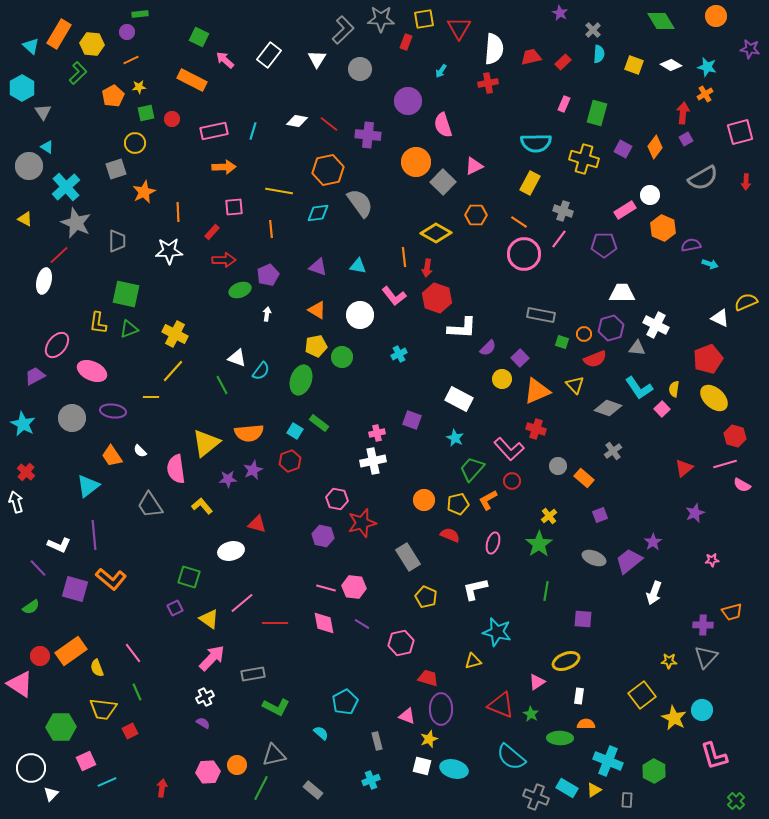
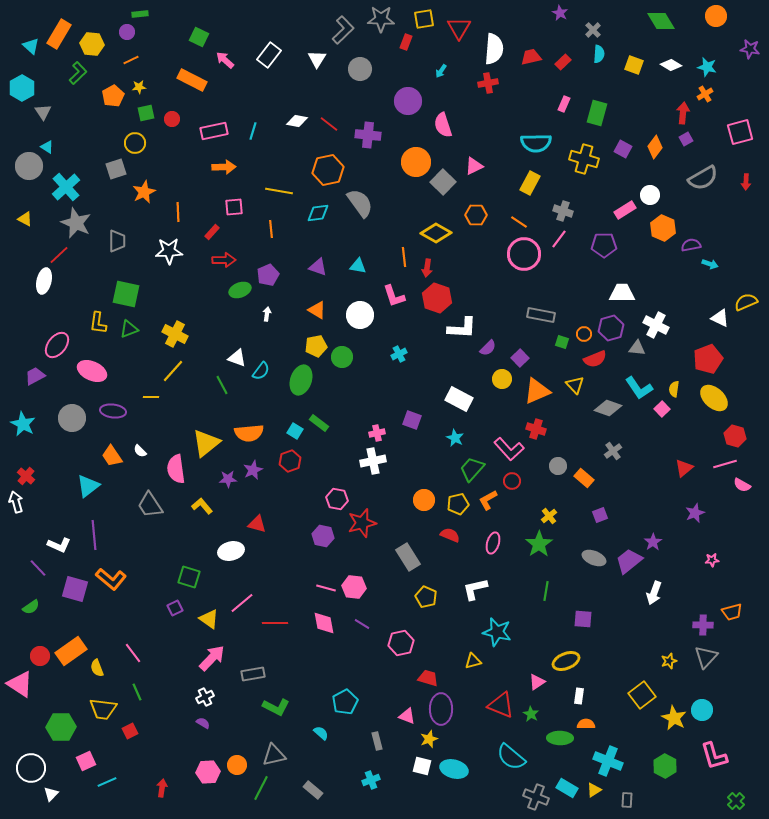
pink L-shape at (394, 296): rotated 20 degrees clockwise
red cross at (26, 472): moved 4 px down
yellow star at (669, 661): rotated 21 degrees counterclockwise
green hexagon at (654, 771): moved 11 px right, 5 px up
